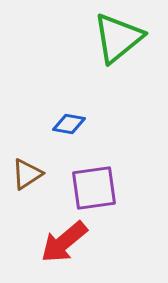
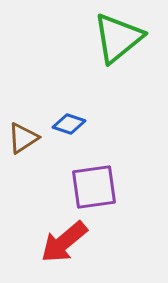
blue diamond: rotated 8 degrees clockwise
brown triangle: moved 4 px left, 36 px up
purple square: moved 1 px up
